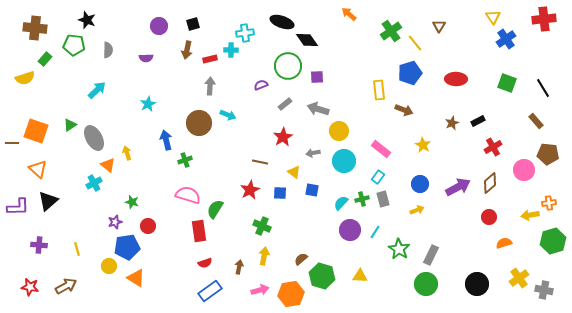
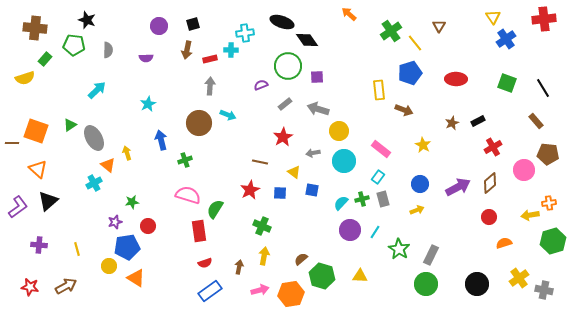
blue arrow at (166, 140): moved 5 px left
green star at (132, 202): rotated 24 degrees counterclockwise
purple L-shape at (18, 207): rotated 35 degrees counterclockwise
